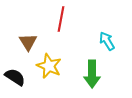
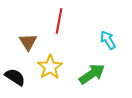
red line: moved 2 px left, 2 px down
cyan arrow: moved 1 px right, 1 px up
yellow star: moved 1 px right, 1 px down; rotated 15 degrees clockwise
green arrow: rotated 124 degrees counterclockwise
